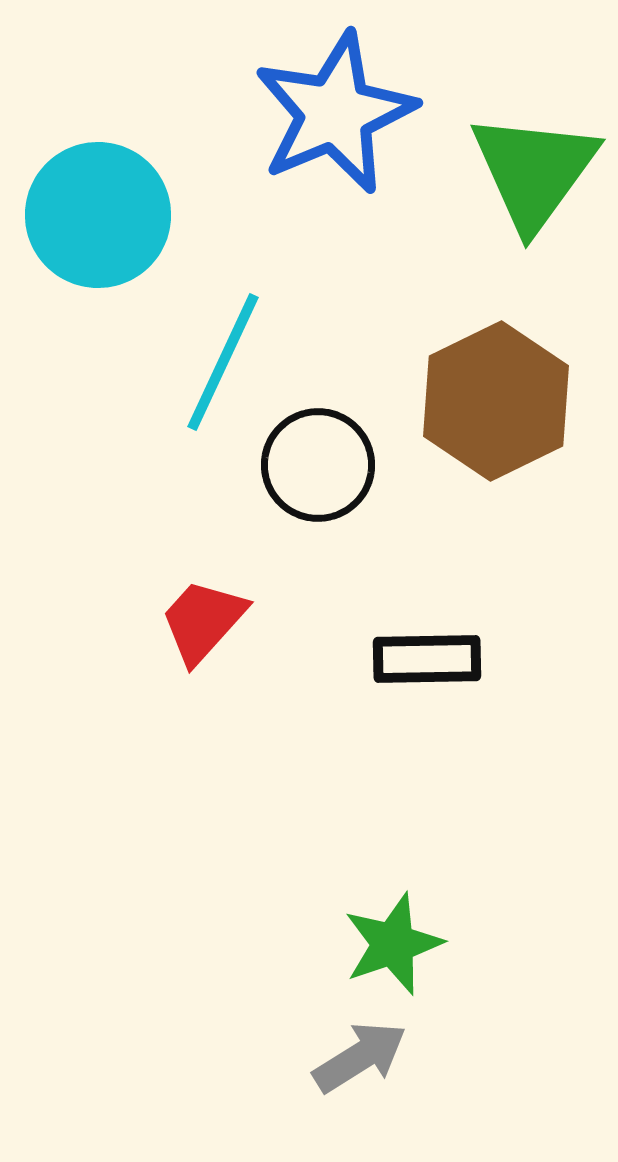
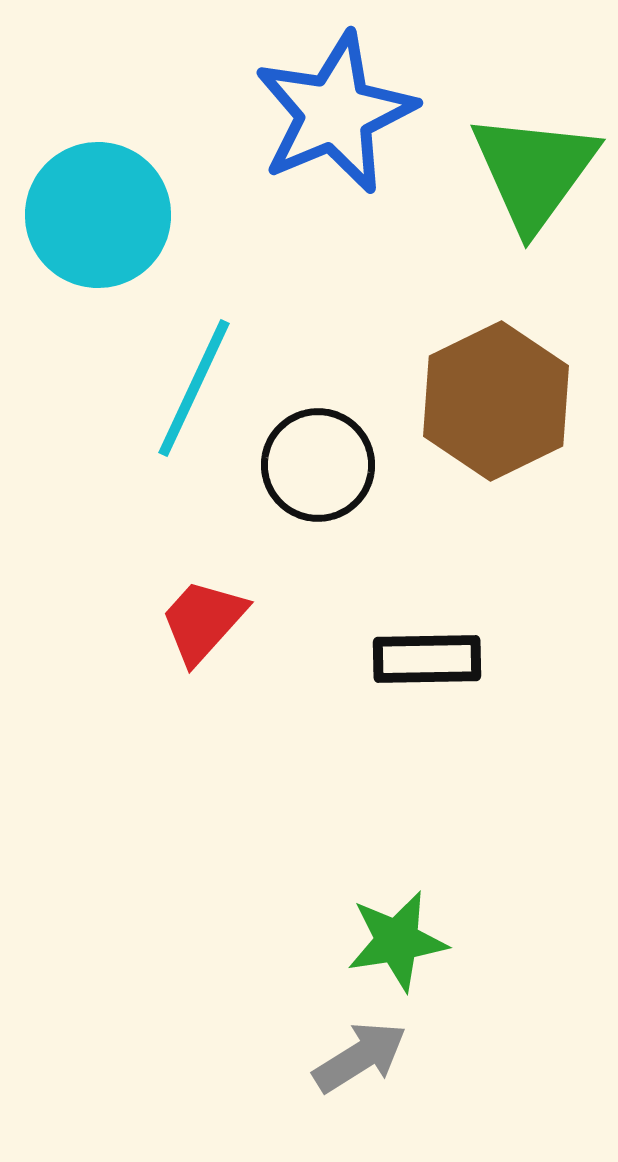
cyan line: moved 29 px left, 26 px down
green star: moved 4 px right, 3 px up; rotated 10 degrees clockwise
